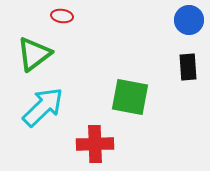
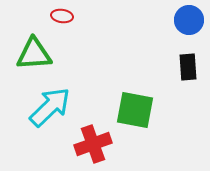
green triangle: rotated 33 degrees clockwise
green square: moved 5 px right, 13 px down
cyan arrow: moved 7 px right
red cross: moved 2 px left; rotated 18 degrees counterclockwise
